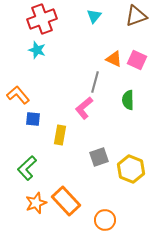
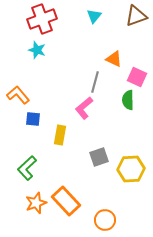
pink square: moved 17 px down
yellow hexagon: rotated 24 degrees counterclockwise
